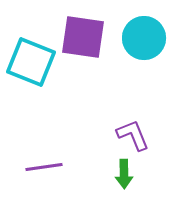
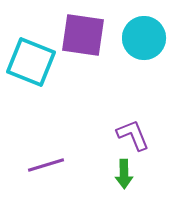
purple square: moved 2 px up
purple line: moved 2 px right, 2 px up; rotated 9 degrees counterclockwise
